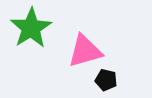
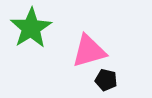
pink triangle: moved 4 px right
